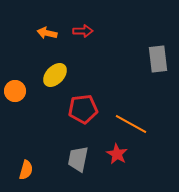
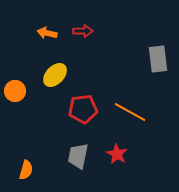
orange line: moved 1 px left, 12 px up
gray trapezoid: moved 3 px up
